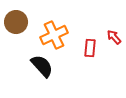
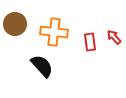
brown circle: moved 1 px left, 2 px down
orange cross: moved 3 px up; rotated 32 degrees clockwise
red rectangle: moved 6 px up; rotated 12 degrees counterclockwise
